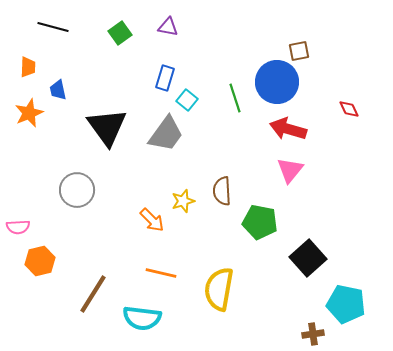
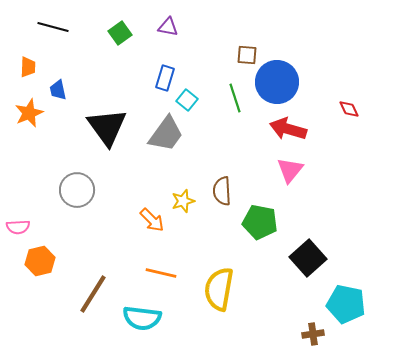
brown square: moved 52 px left, 4 px down; rotated 15 degrees clockwise
